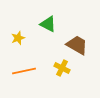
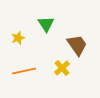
green triangle: moved 2 px left; rotated 30 degrees clockwise
brown trapezoid: rotated 25 degrees clockwise
yellow cross: rotated 21 degrees clockwise
